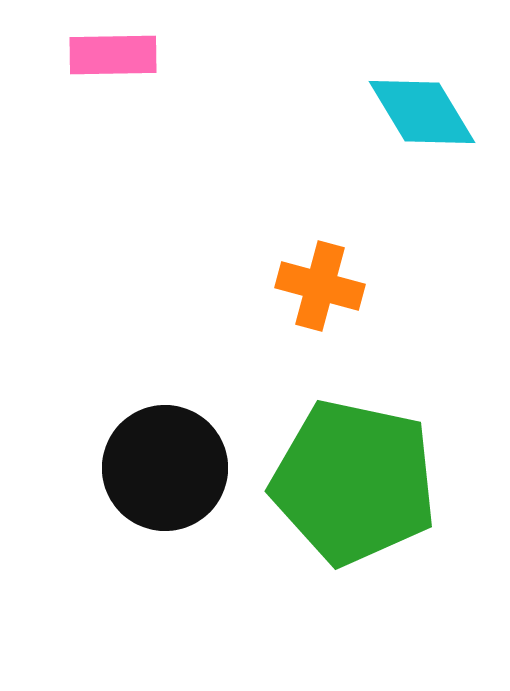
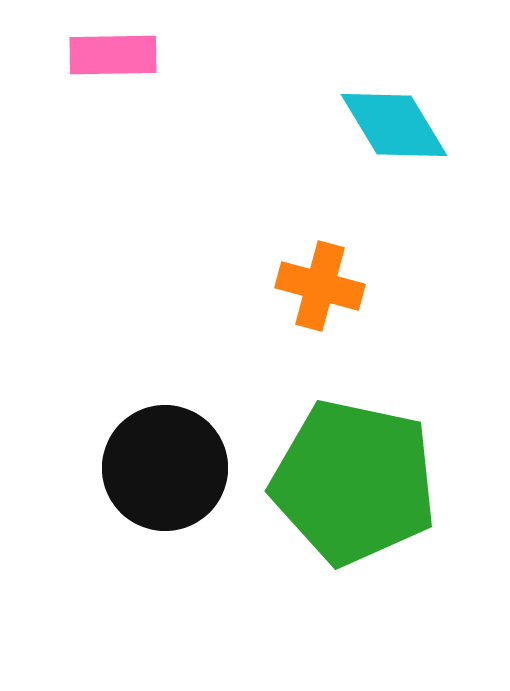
cyan diamond: moved 28 px left, 13 px down
